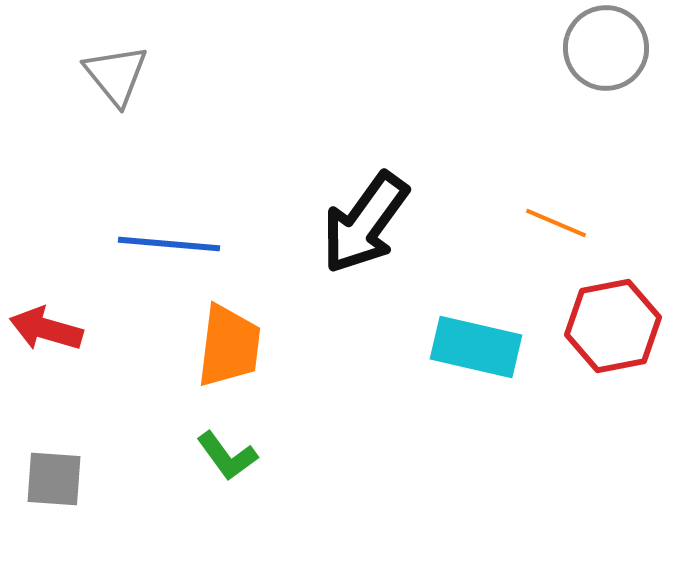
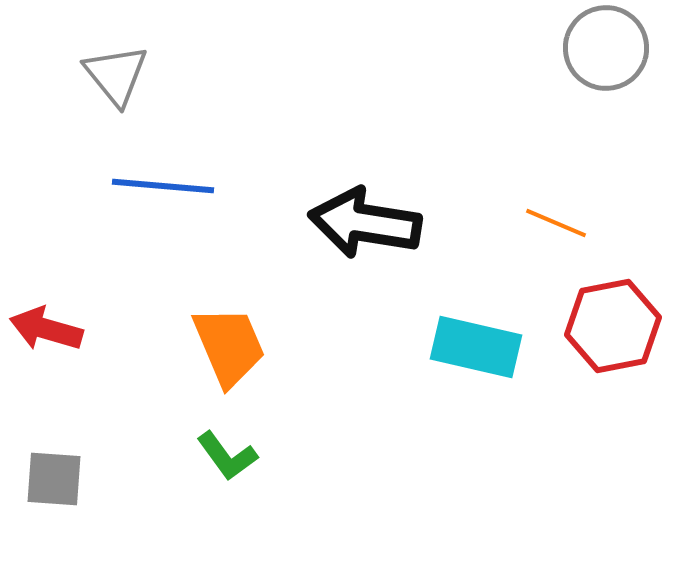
black arrow: rotated 63 degrees clockwise
blue line: moved 6 px left, 58 px up
orange trapezoid: rotated 30 degrees counterclockwise
